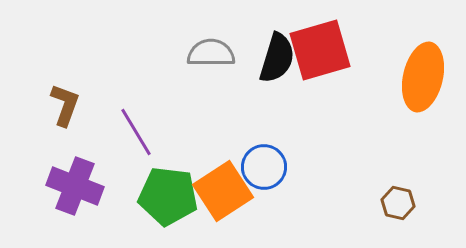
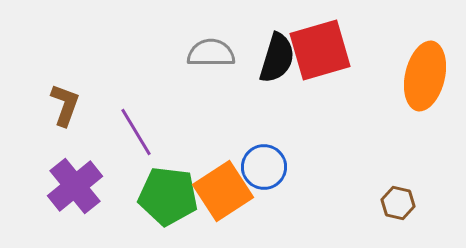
orange ellipse: moved 2 px right, 1 px up
purple cross: rotated 30 degrees clockwise
